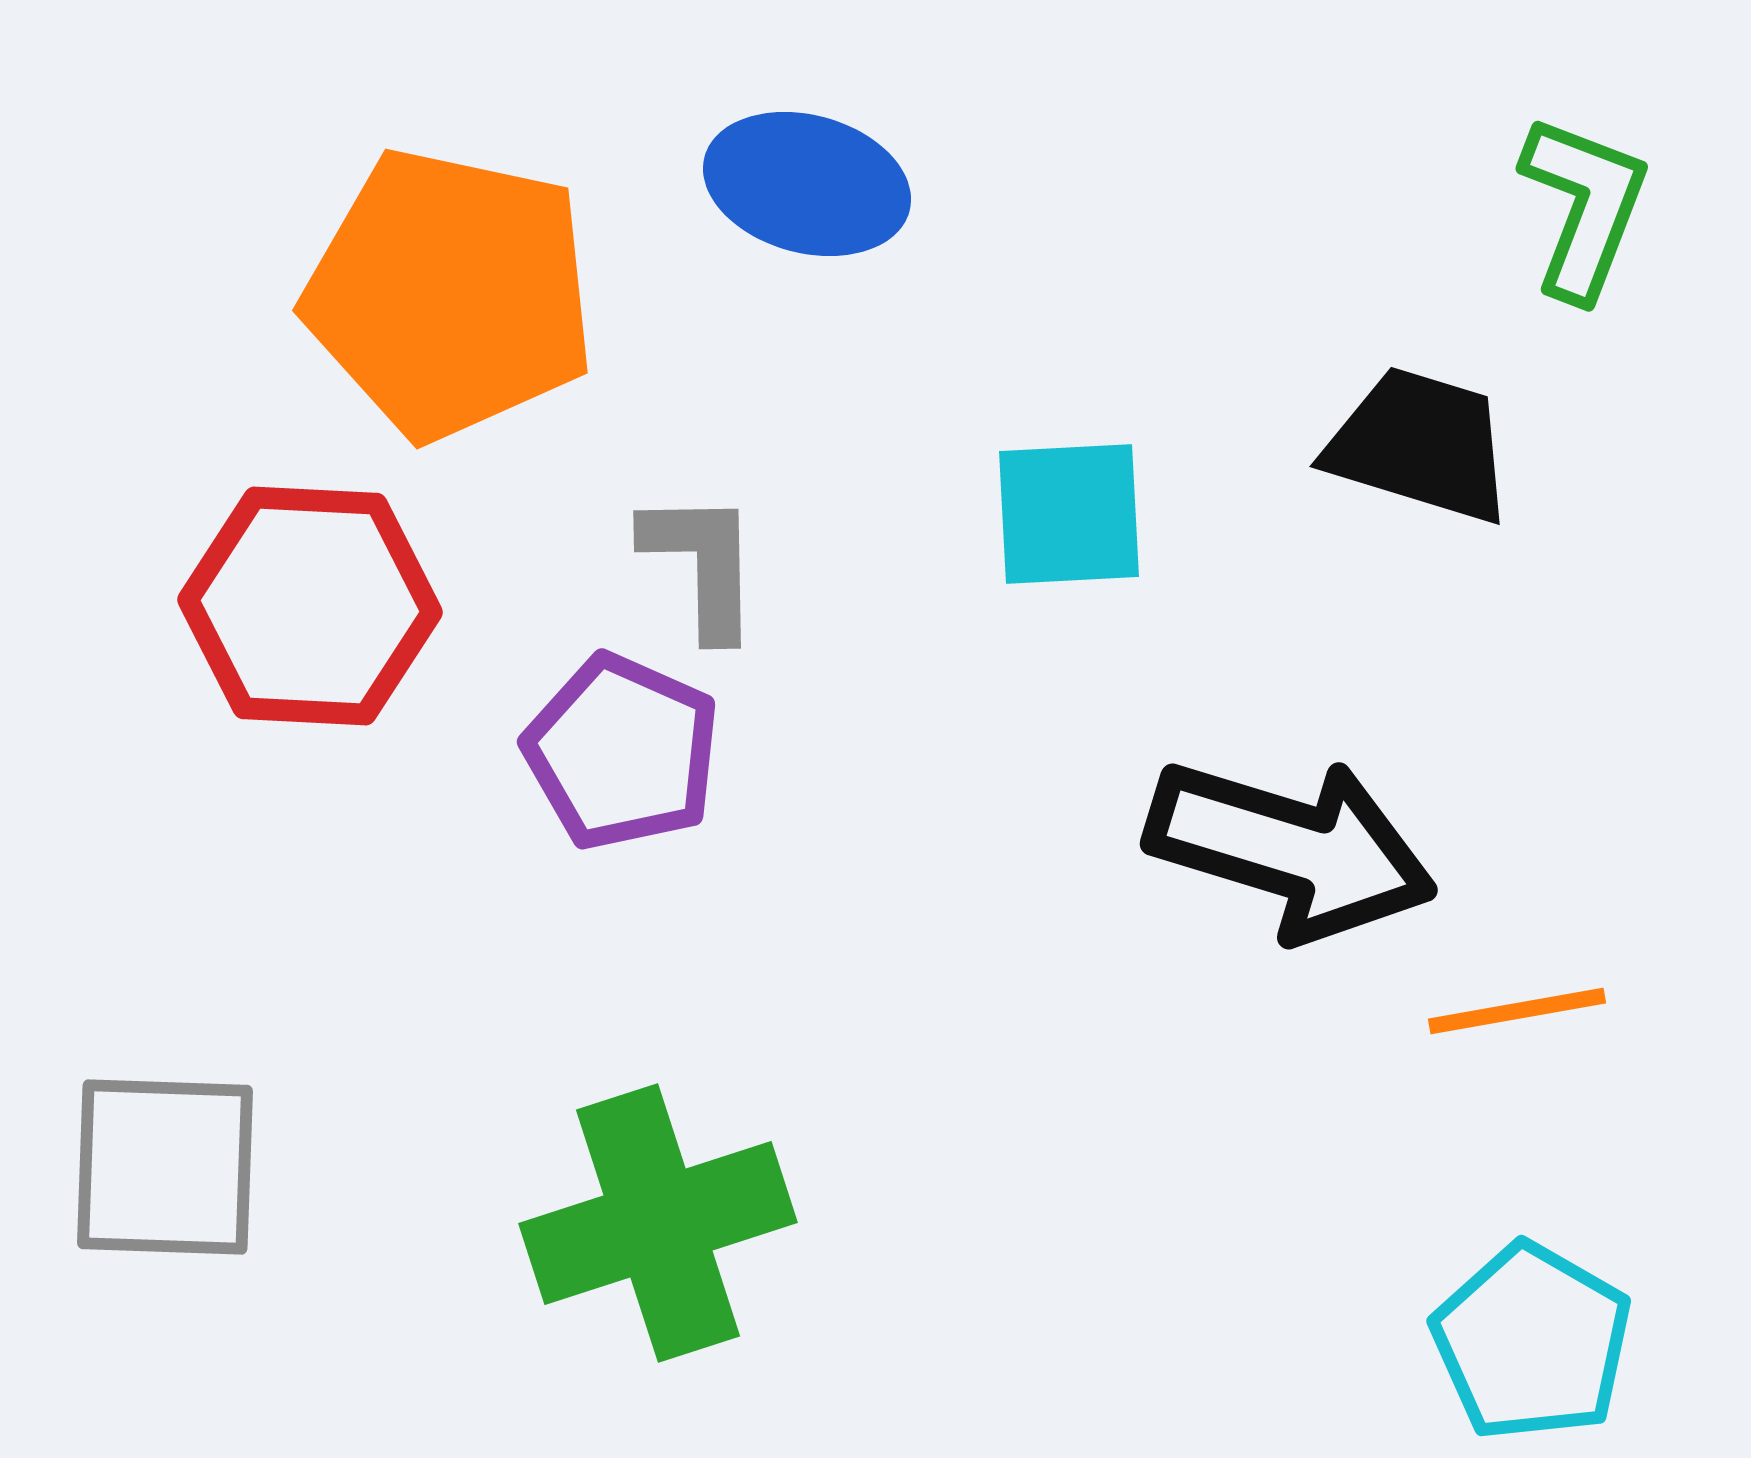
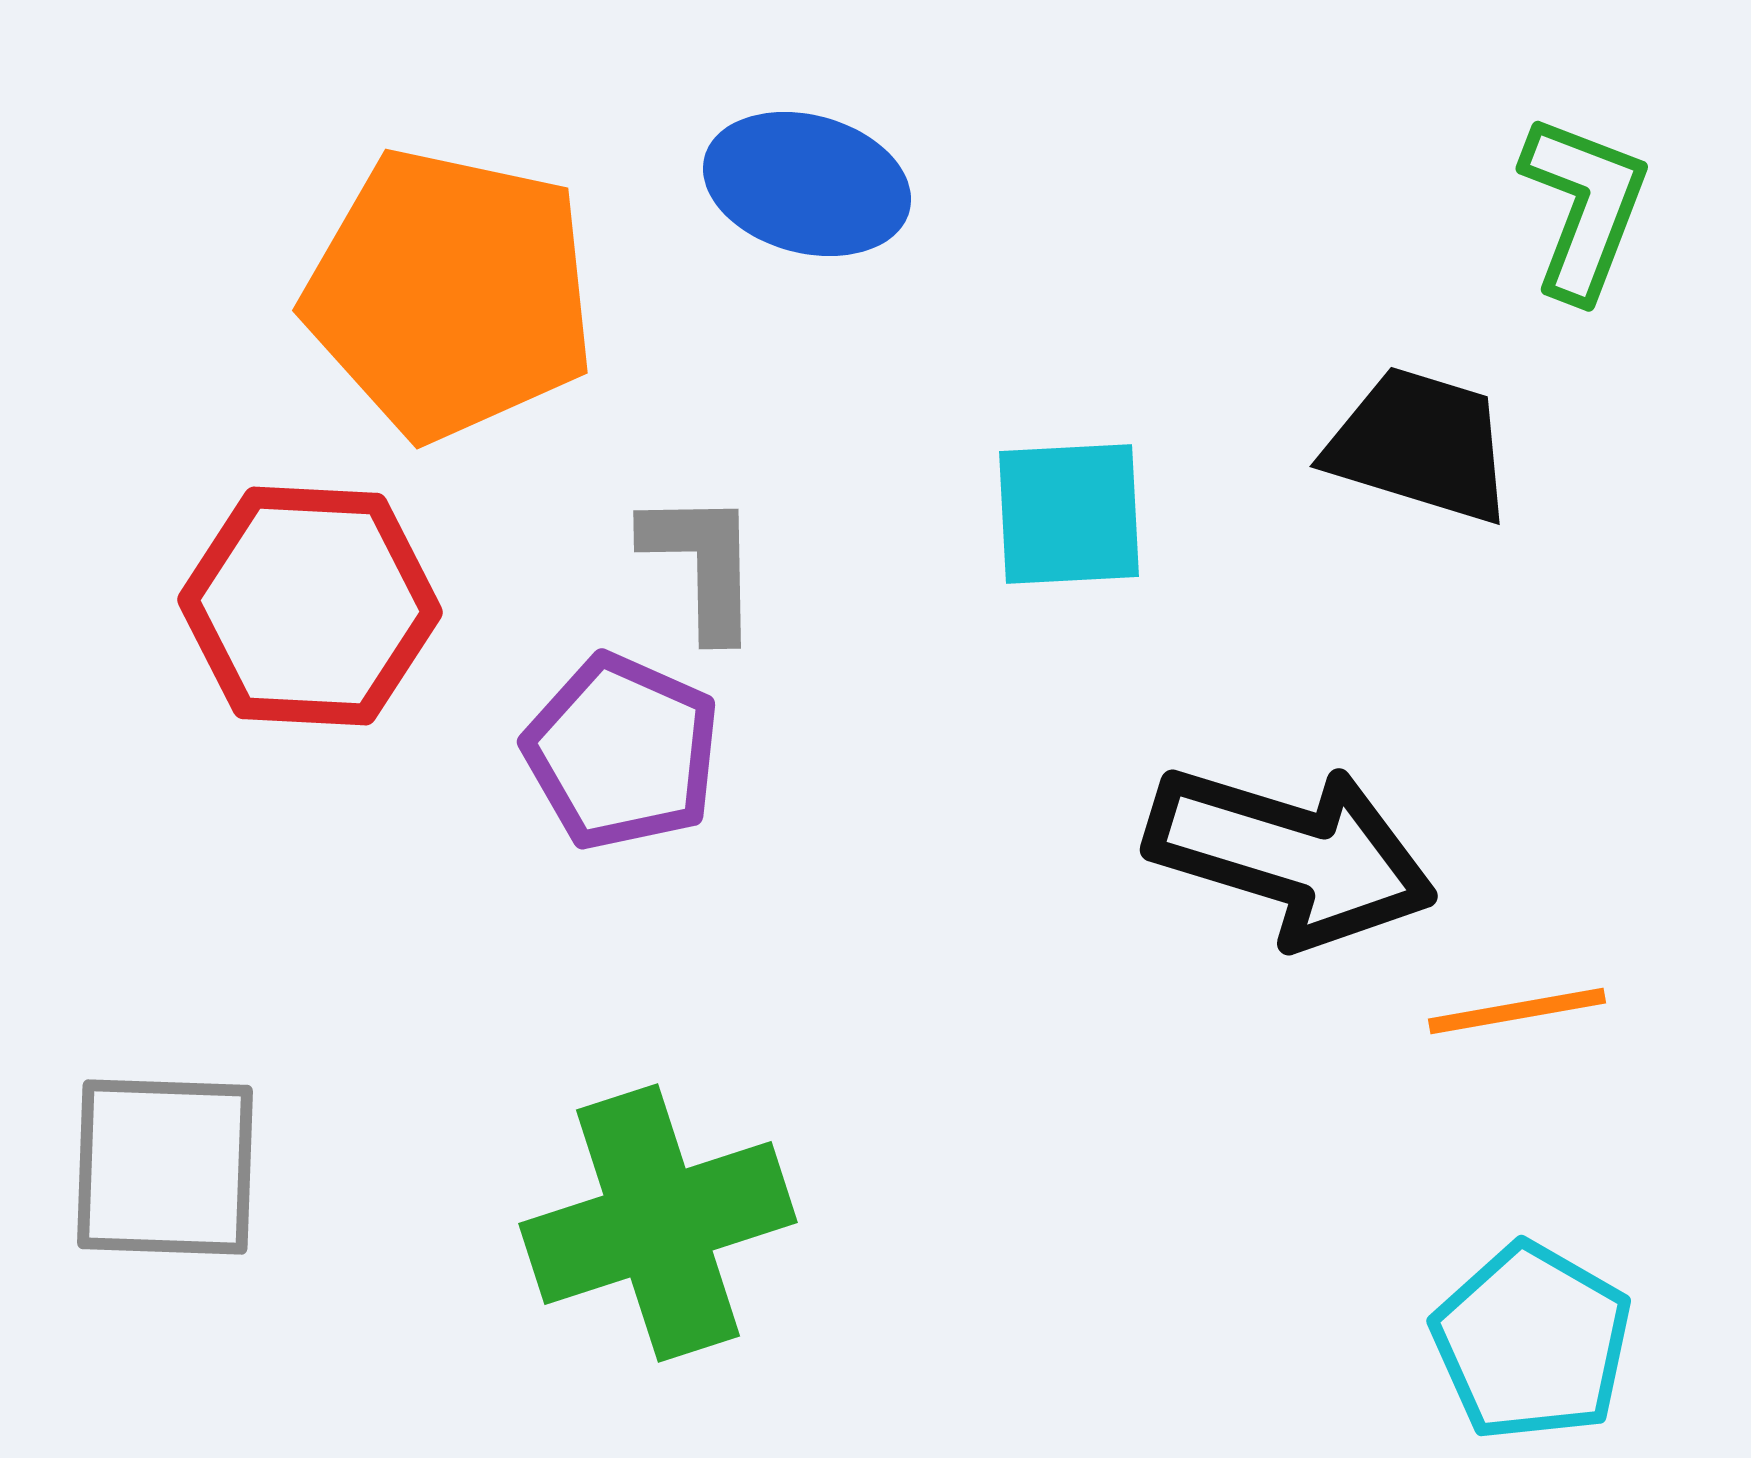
black arrow: moved 6 px down
